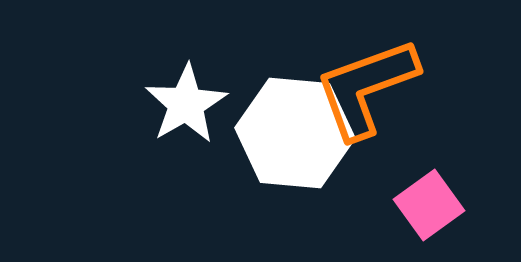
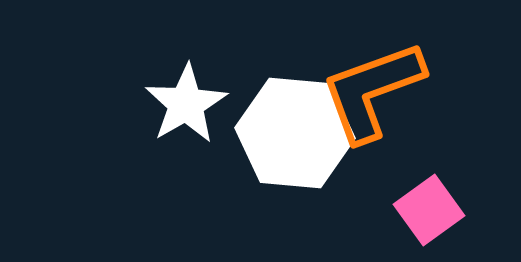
orange L-shape: moved 6 px right, 3 px down
pink square: moved 5 px down
